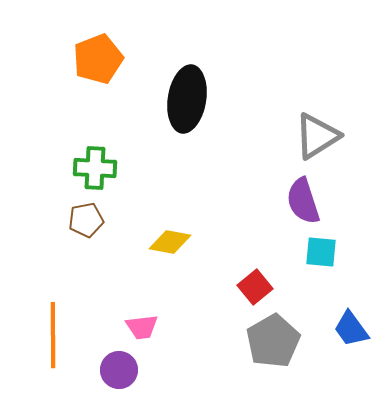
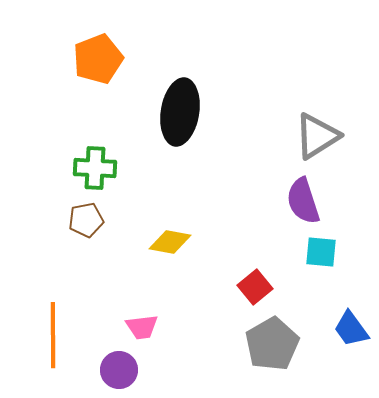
black ellipse: moved 7 px left, 13 px down
gray pentagon: moved 1 px left, 3 px down
